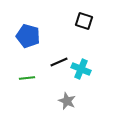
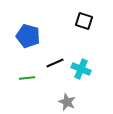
black line: moved 4 px left, 1 px down
gray star: moved 1 px down
